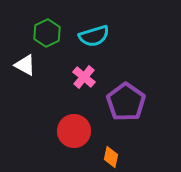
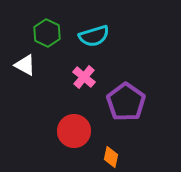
green hexagon: rotated 8 degrees counterclockwise
